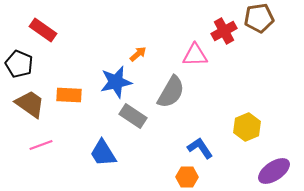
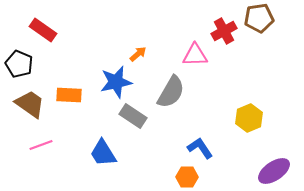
yellow hexagon: moved 2 px right, 9 px up
